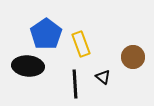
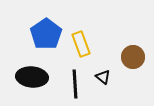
black ellipse: moved 4 px right, 11 px down
